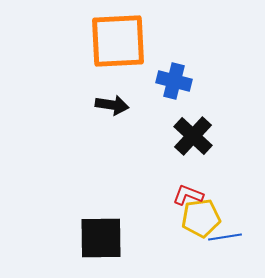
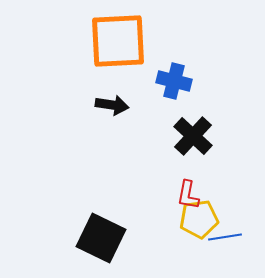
red L-shape: rotated 100 degrees counterclockwise
yellow pentagon: moved 2 px left, 1 px down
black square: rotated 27 degrees clockwise
